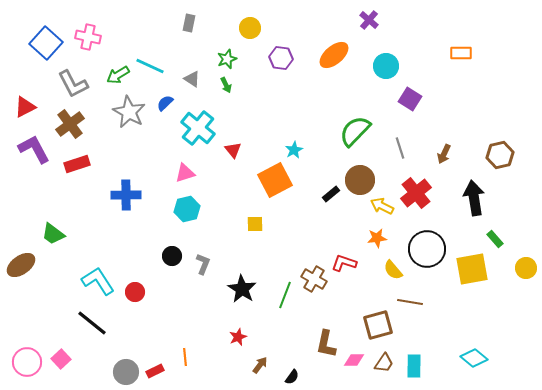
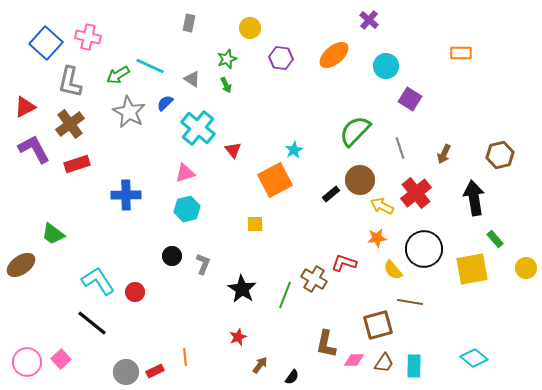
gray L-shape at (73, 84): moved 3 px left, 2 px up; rotated 40 degrees clockwise
black circle at (427, 249): moved 3 px left
